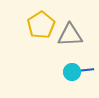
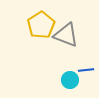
gray triangle: moved 4 px left; rotated 24 degrees clockwise
cyan circle: moved 2 px left, 8 px down
